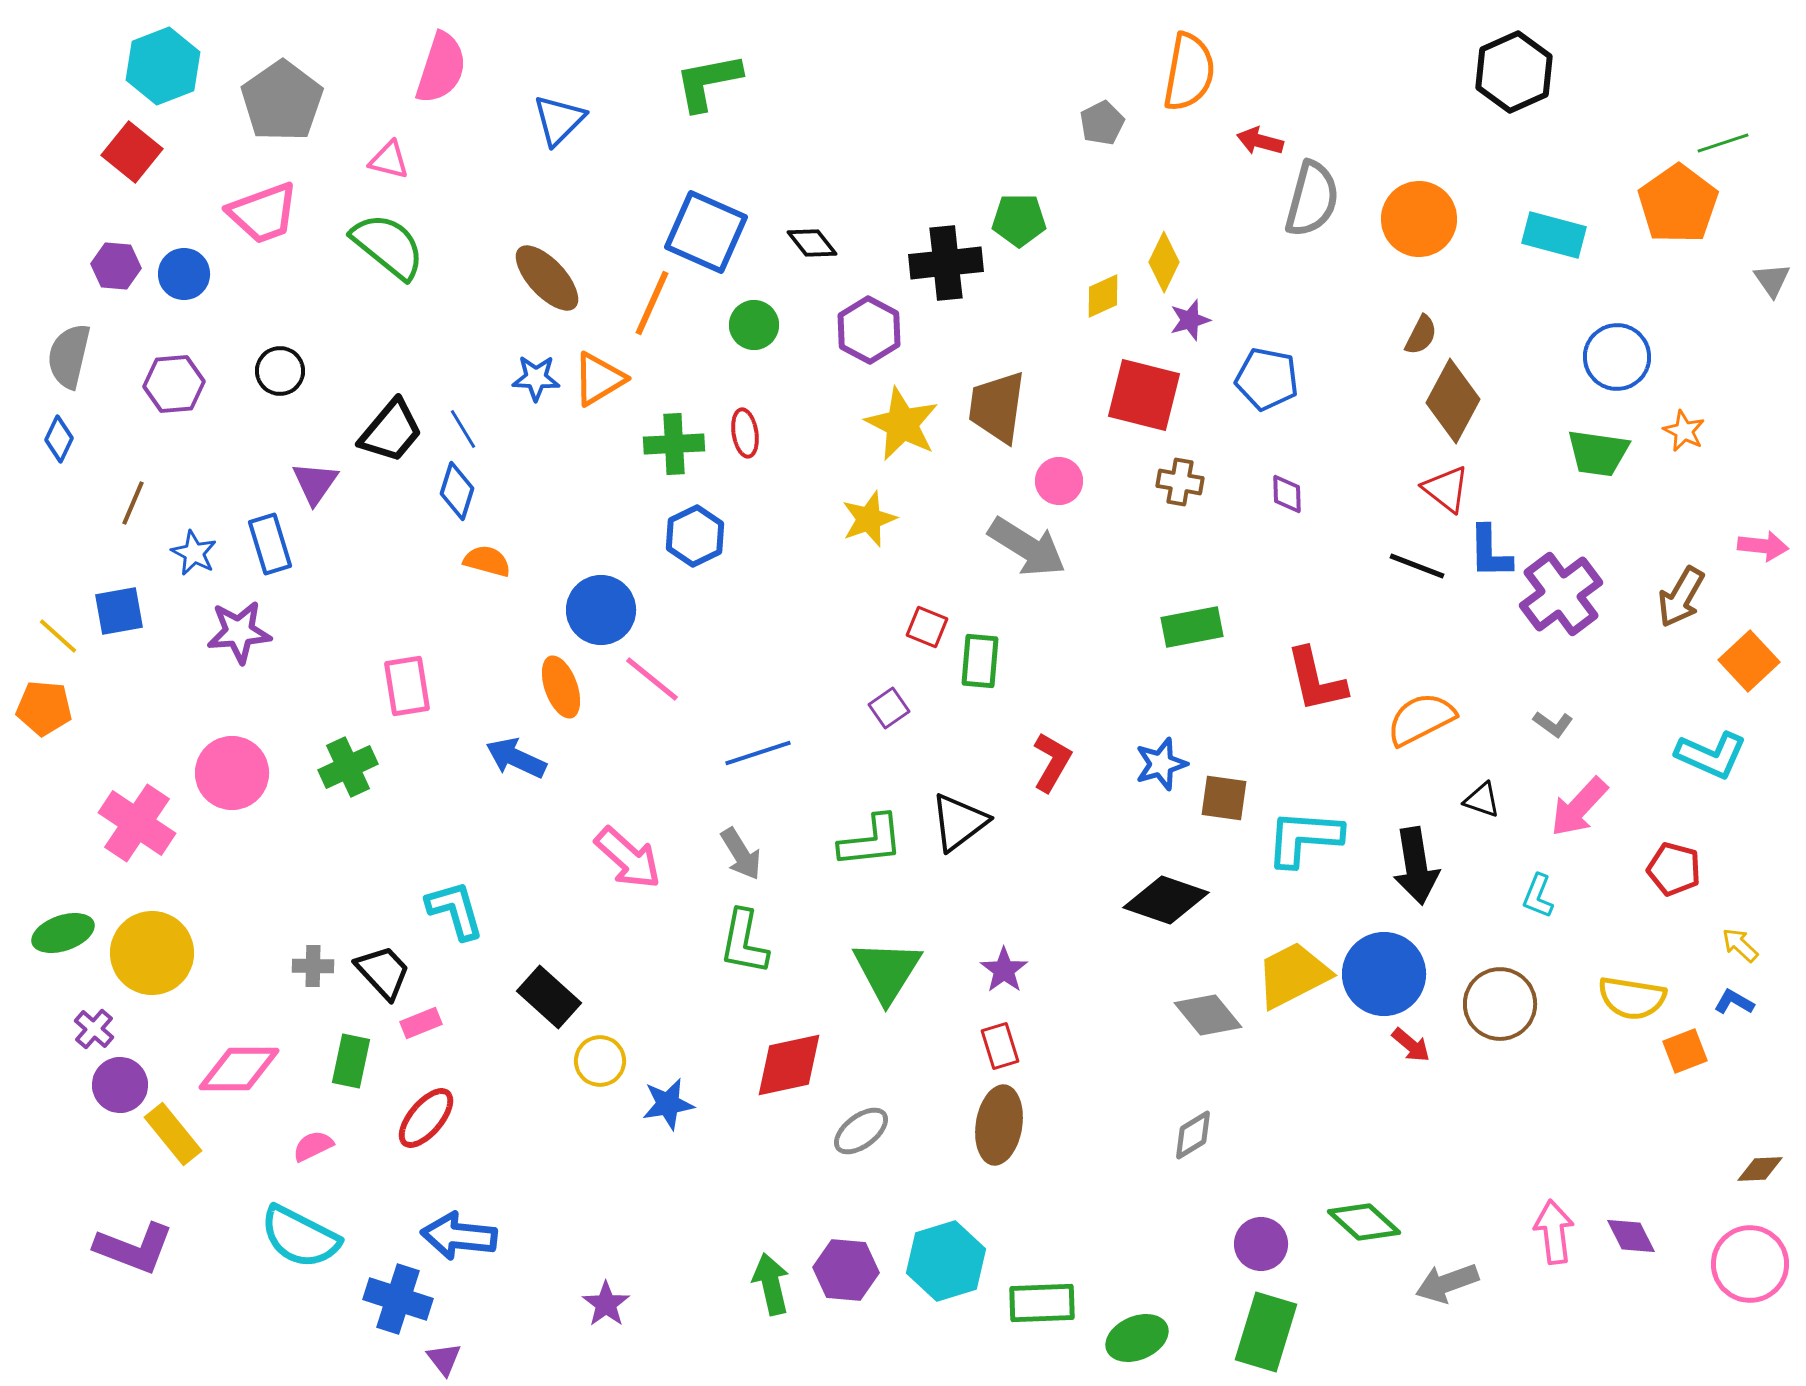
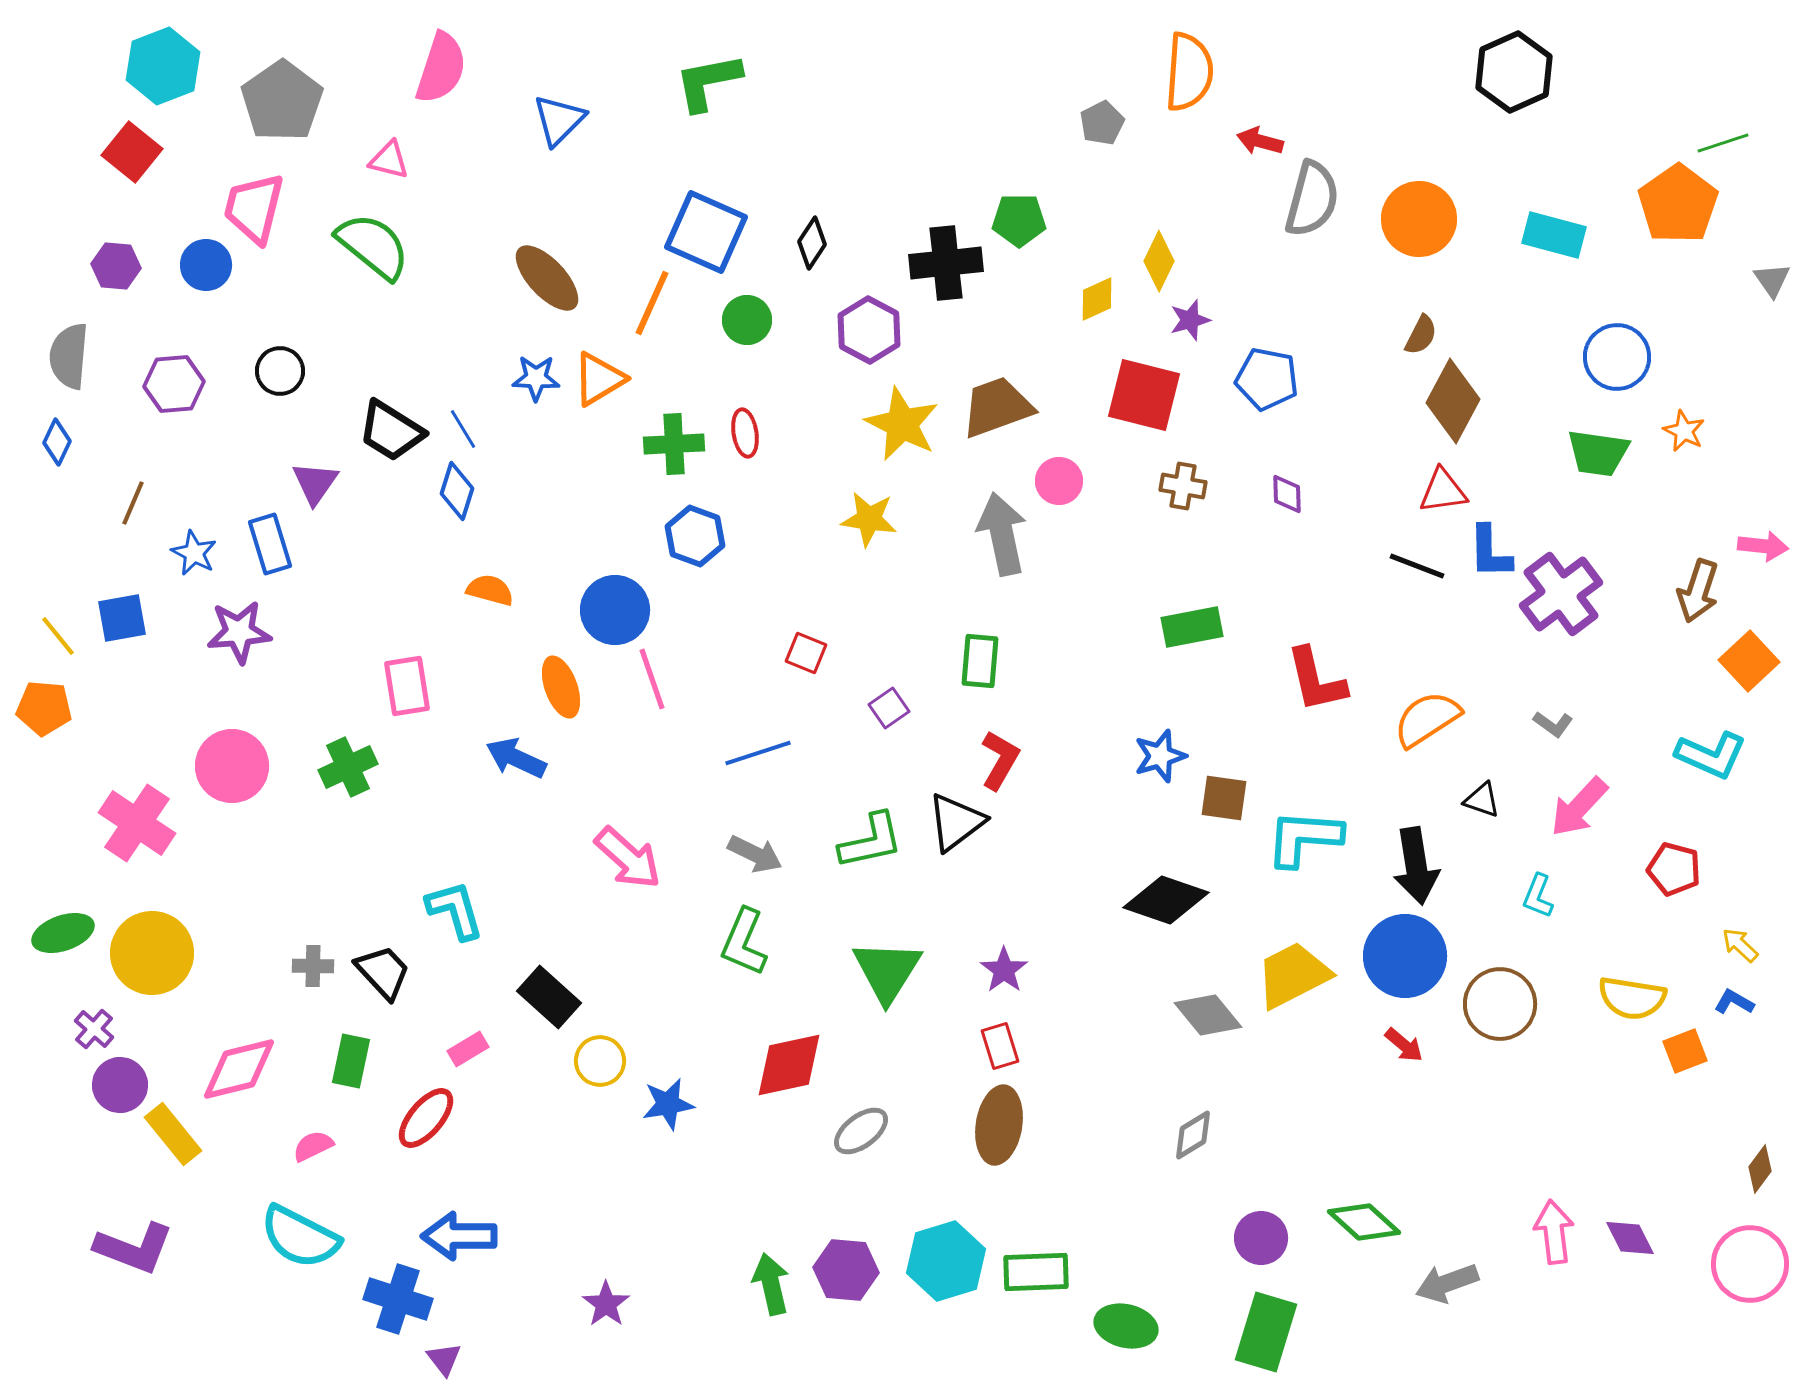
orange semicircle at (1189, 72): rotated 6 degrees counterclockwise
pink trapezoid at (263, 213): moved 9 px left, 5 px up; rotated 124 degrees clockwise
black diamond at (812, 243): rotated 72 degrees clockwise
green semicircle at (388, 246): moved 15 px left
yellow diamond at (1164, 262): moved 5 px left, 1 px up
blue circle at (184, 274): moved 22 px right, 9 px up
yellow diamond at (1103, 296): moved 6 px left, 3 px down
green circle at (754, 325): moved 7 px left, 5 px up
gray semicircle at (69, 356): rotated 8 degrees counterclockwise
brown trapezoid at (997, 407): rotated 62 degrees clockwise
black trapezoid at (391, 431): rotated 82 degrees clockwise
blue diamond at (59, 439): moved 2 px left, 3 px down
brown cross at (1180, 482): moved 3 px right, 4 px down
red triangle at (1446, 489): moved 3 px left, 2 px down; rotated 46 degrees counterclockwise
yellow star at (869, 519): rotated 28 degrees clockwise
blue hexagon at (695, 536): rotated 14 degrees counterclockwise
gray arrow at (1027, 547): moved 25 px left, 13 px up; rotated 134 degrees counterclockwise
orange semicircle at (487, 561): moved 3 px right, 29 px down
brown arrow at (1681, 597): moved 17 px right, 6 px up; rotated 12 degrees counterclockwise
blue circle at (601, 610): moved 14 px right
blue square at (119, 611): moved 3 px right, 7 px down
red square at (927, 627): moved 121 px left, 26 px down
yellow line at (58, 636): rotated 9 degrees clockwise
pink line at (652, 679): rotated 32 degrees clockwise
orange semicircle at (1421, 719): moved 6 px right; rotated 6 degrees counterclockwise
red L-shape at (1052, 762): moved 52 px left, 2 px up
blue star at (1161, 764): moved 1 px left, 8 px up
pink circle at (232, 773): moved 7 px up
black triangle at (959, 822): moved 3 px left
green L-shape at (871, 841): rotated 6 degrees counterclockwise
gray arrow at (741, 854): moved 14 px right; rotated 32 degrees counterclockwise
green L-shape at (744, 942): rotated 12 degrees clockwise
blue circle at (1384, 974): moved 21 px right, 18 px up
pink rectangle at (421, 1023): moved 47 px right, 26 px down; rotated 9 degrees counterclockwise
red arrow at (1411, 1045): moved 7 px left
pink diamond at (239, 1069): rotated 14 degrees counterclockwise
brown diamond at (1760, 1169): rotated 51 degrees counterclockwise
blue arrow at (459, 1236): rotated 6 degrees counterclockwise
purple diamond at (1631, 1236): moved 1 px left, 2 px down
purple circle at (1261, 1244): moved 6 px up
green rectangle at (1042, 1303): moved 6 px left, 31 px up
green ellipse at (1137, 1338): moved 11 px left, 12 px up; rotated 36 degrees clockwise
